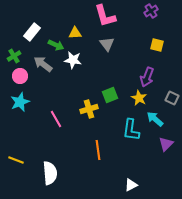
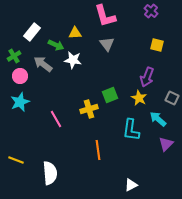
purple cross: rotated 16 degrees counterclockwise
cyan arrow: moved 3 px right
